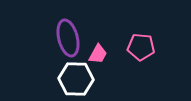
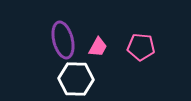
purple ellipse: moved 5 px left, 2 px down
pink trapezoid: moved 7 px up
